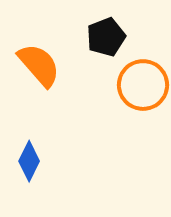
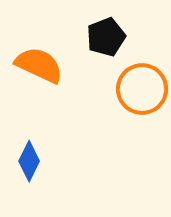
orange semicircle: rotated 24 degrees counterclockwise
orange circle: moved 1 px left, 4 px down
